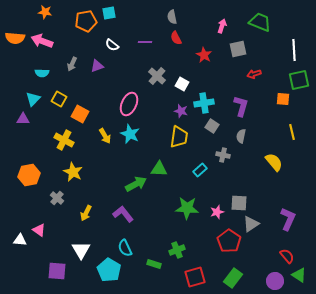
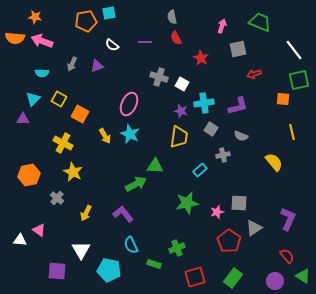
orange star at (45, 12): moved 10 px left, 5 px down
white line at (294, 50): rotated 35 degrees counterclockwise
red star at (204, 55): moved 3 px left, 3 px down
gray cross at (157, 76): moved 2 px right, 1 px down; rotated 24 degrees counterclockwise
purple L-shape at (241, 106): moved 3 px left; rotated 60 degrees clockwise
gray square at (212, 126): moved 1 px left, 3 px down
gray semicircle at (241, 136): rotated 80 degrees counterclockwise
yellow cross at (64, 140): moved 1 px left, 3 px down
gray cross at (223, 155): rotated 24 degrees counterclockwise
green triangle at (159, 169): moved 4 px left, 3 px up
green star at (187, 208): moved 5 px up; rotated 15 degrees counterclockwise
gray triangle at (251, 224): moved 3 px right, 4 px down
cyan semicircle at (125, 248): moved 6 px right, 3 px up
green cross at (177, 250): moved 2 px up
cyan pentagon at (109, 270): rotated 20 degrees counterclockwise
green triangle at (299, 275): moved 4 px right, 1 px down
